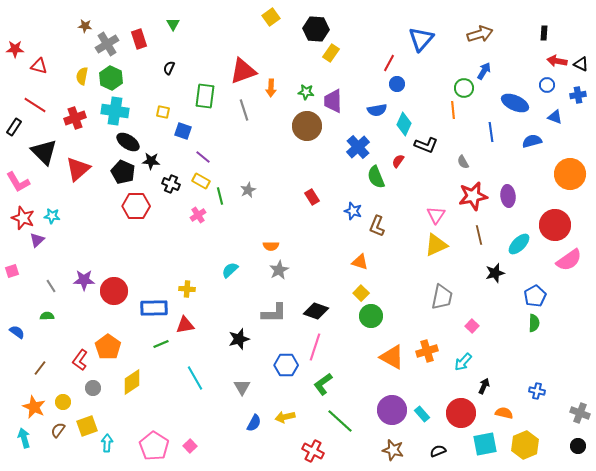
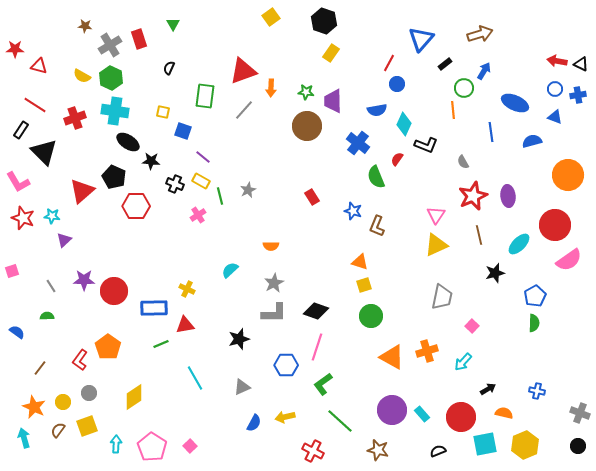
black hexagon at (316, 29): moved 8 px right, 8 px up; rotated 15 degrees clockwise
black rectangle at (544, 33): moved 99 px left, 31 px down; rotated 48 degrees clockwise
gray cross at (107, 44): moved 3 px right, 1 px down
yellow semicircle at (82, 76): rotated 72 degrees counterclockwise
blue circle at (547, 85): moved 8 px right, 4 px down
gray line at (244, 110): rotated 60 degrees clockwise
black rectangle at (14, 127): moved 7 px right, 3 px down
blue cross at (358, 147): moved 4 px up; rotated 10 degrees counterclockwise
red semicircle at (398, 161): moved 1 px left, 2 px up
red triangle at (78, 169): moved 4 px right, 22 px down
black pentagon at (123, 172): moved 9 px left, 5 px down
orange circle at (570, 174): moved 2 px left, 1 px down
black cross at (171, 184): moved 4 px right
red star at (473, 196): rotated 12 degrees counterclockwise
purple triangle at (37, 240): moved 27 px right
gray star at (279, 270): moved 5 px left, 13 px down
yellow cross at (187, 289): rotated 21 degrees clockwise
yellow square at (361, 293): moved 3 px right, 8 px up; rotated 28 degrees clockwise
pink line at (315, 347): moved 2 px right
yellow diamond at (132, 382): moved 2 px right, 15 px down
black arrow at (484, 386): moved 4 px right, 3 px down; rotated 35 degrees clockwise
gray triangle at (242, 387): rotated 36 degrees clockwise
gray circle at (93, 388): moved 4 px left, 5 px down
red circle at (461, 413): moved 4 px down
cyan arrow at (107, 443): moved 9 px right, 1 px down
pink pentagon at (154, 446): moved 2 px left, 1 px down
brown star at (393, 450): moved 15 px left
